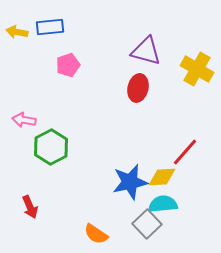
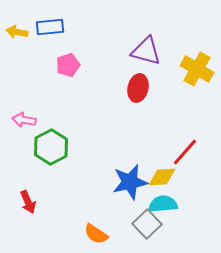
red arrow: moved 2 px left, 5 px up
